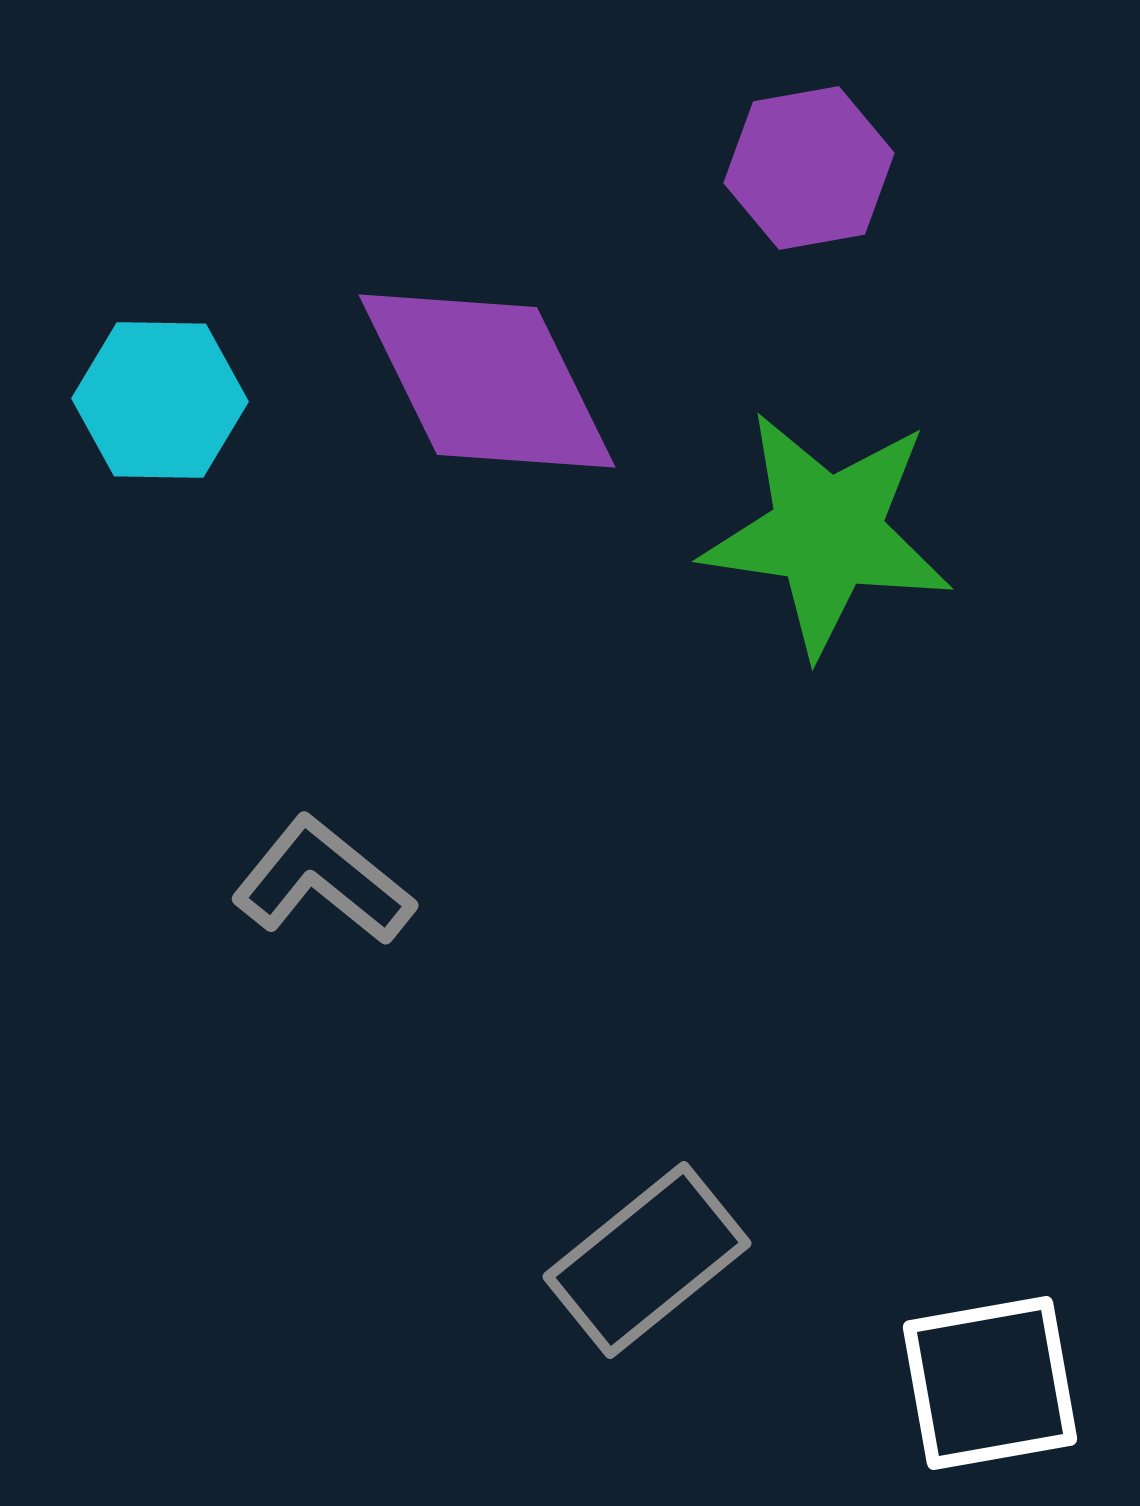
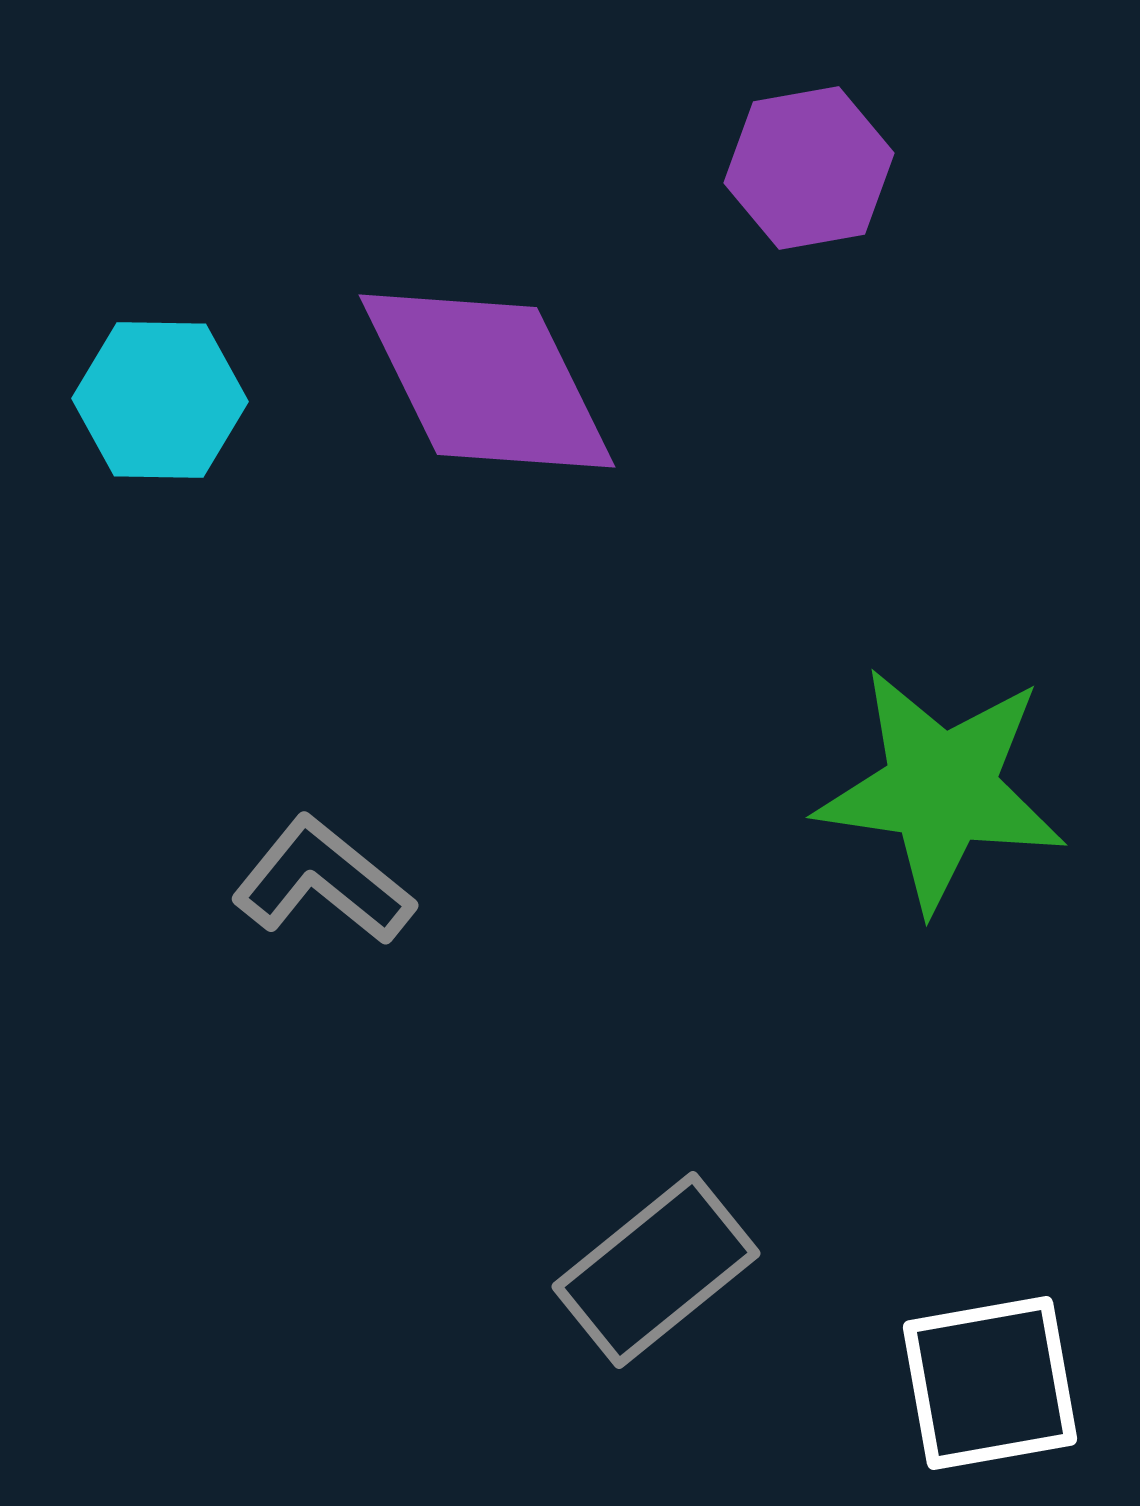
green star: moved 114 px right, 256 px down
gray rectangle: moved 9 px right, 10 px down
